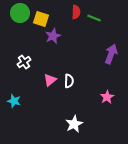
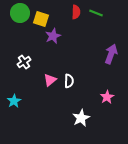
green line: moved 2 px right, 5 px up
cyan star: rotated 24 degrees clockwise
white star: moved 7 px right, 6 px up
